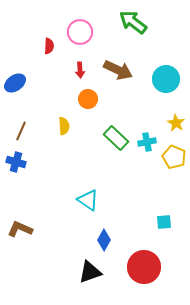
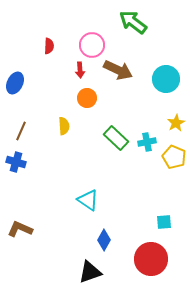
pink circle: moved 12 px right, 13 px down
blue ellipse: rotated 30 degrees counterclockwise
orange circle: moved 1 px left, 1 px up
yellow star: rotated 12 degrees clockwise
red circle: moved 7 px right, 8 px up
